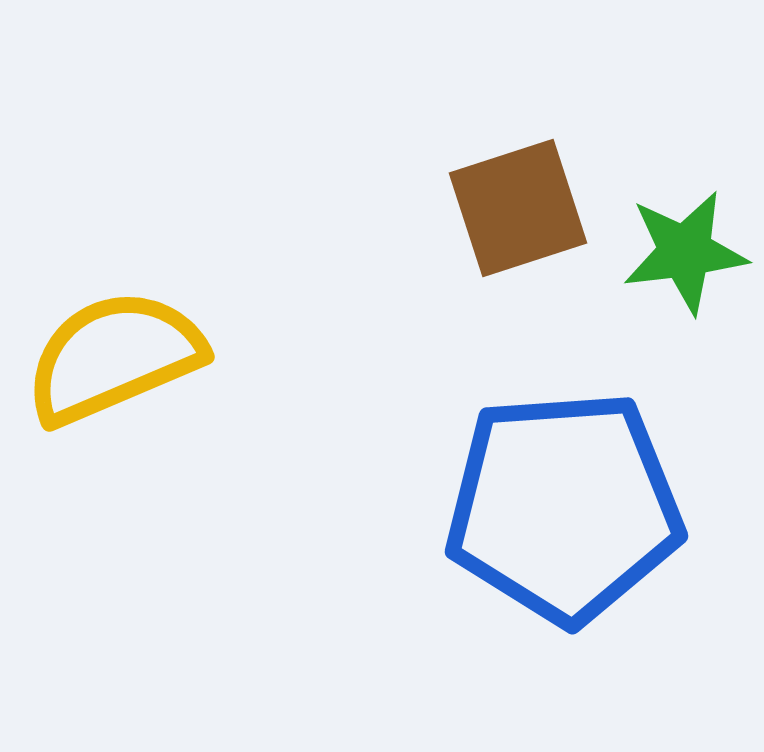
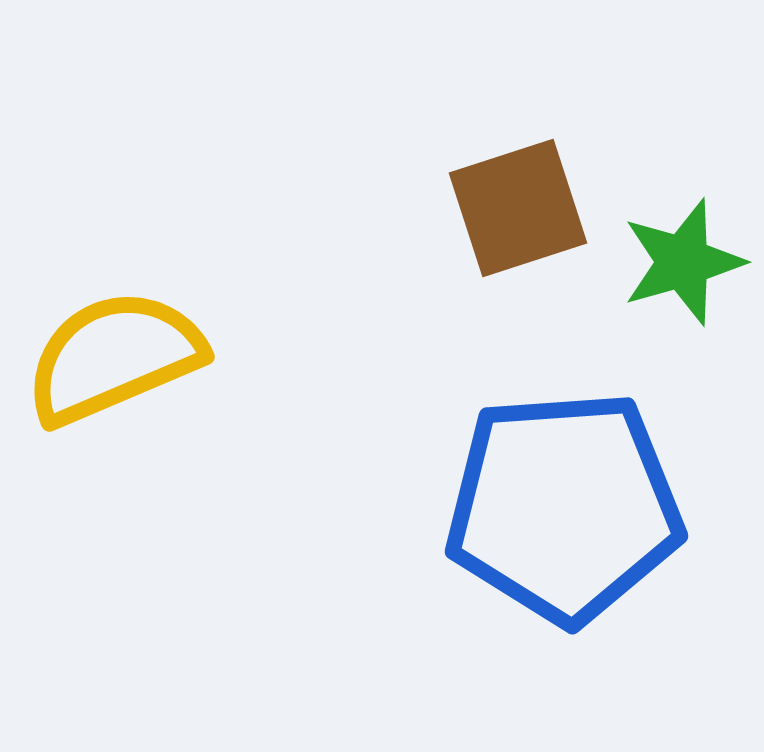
green star: moved 2 px left, 10 px down; rotated 9 degrees counterclockwise
